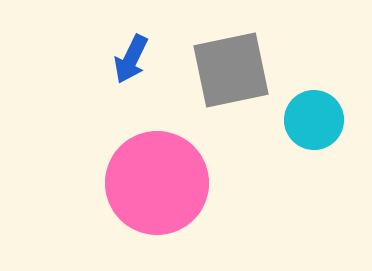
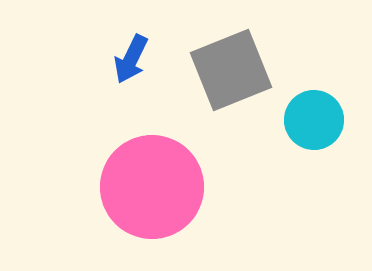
gray square: rotated 10 degrees counterclockwise
pink circle: moved 5 px left, 4 px down
